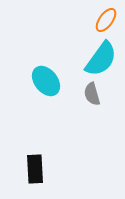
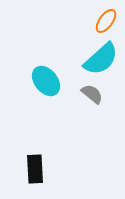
orange ellipse: moved 1 px down
cyan semicircle: rotated 12 degrees clockwise
gray semicircle: rotated 145 degrees clockwise
